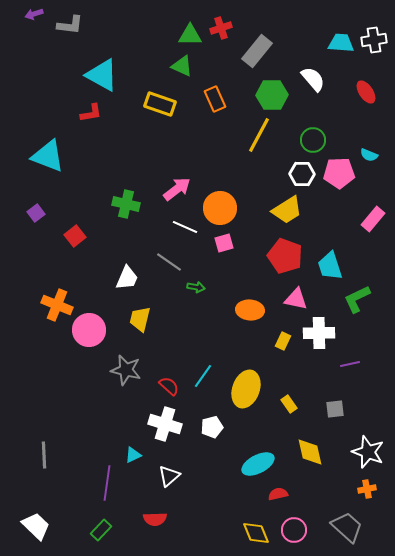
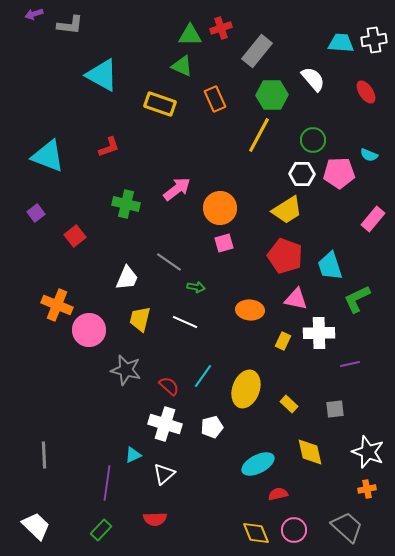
red L-shape at (91, 113): moved 18 px right, 34 px down; rotated 10 degrees counterclockwise
white line at (185, 227): moved 95 px down
yellow rectangle at (289, 404): rotated 12 degrees counterclockwise
white triangle at (169, 476): moved 5 px left, 2 px up
